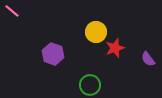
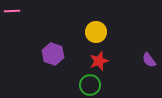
pink line: rotated 42 degrees counterclockwise
red star: moved 16 px left, 13 px down
purple semicircle: moved 1 px right, 1 px down
